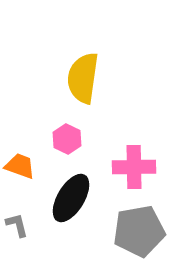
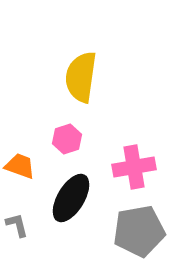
yellow semicircle: moved 2 px left, 1 px up
pink hexagon: rotated 16 degrees clockwise
pink cross: rotated 9 degrees counterclockwise
